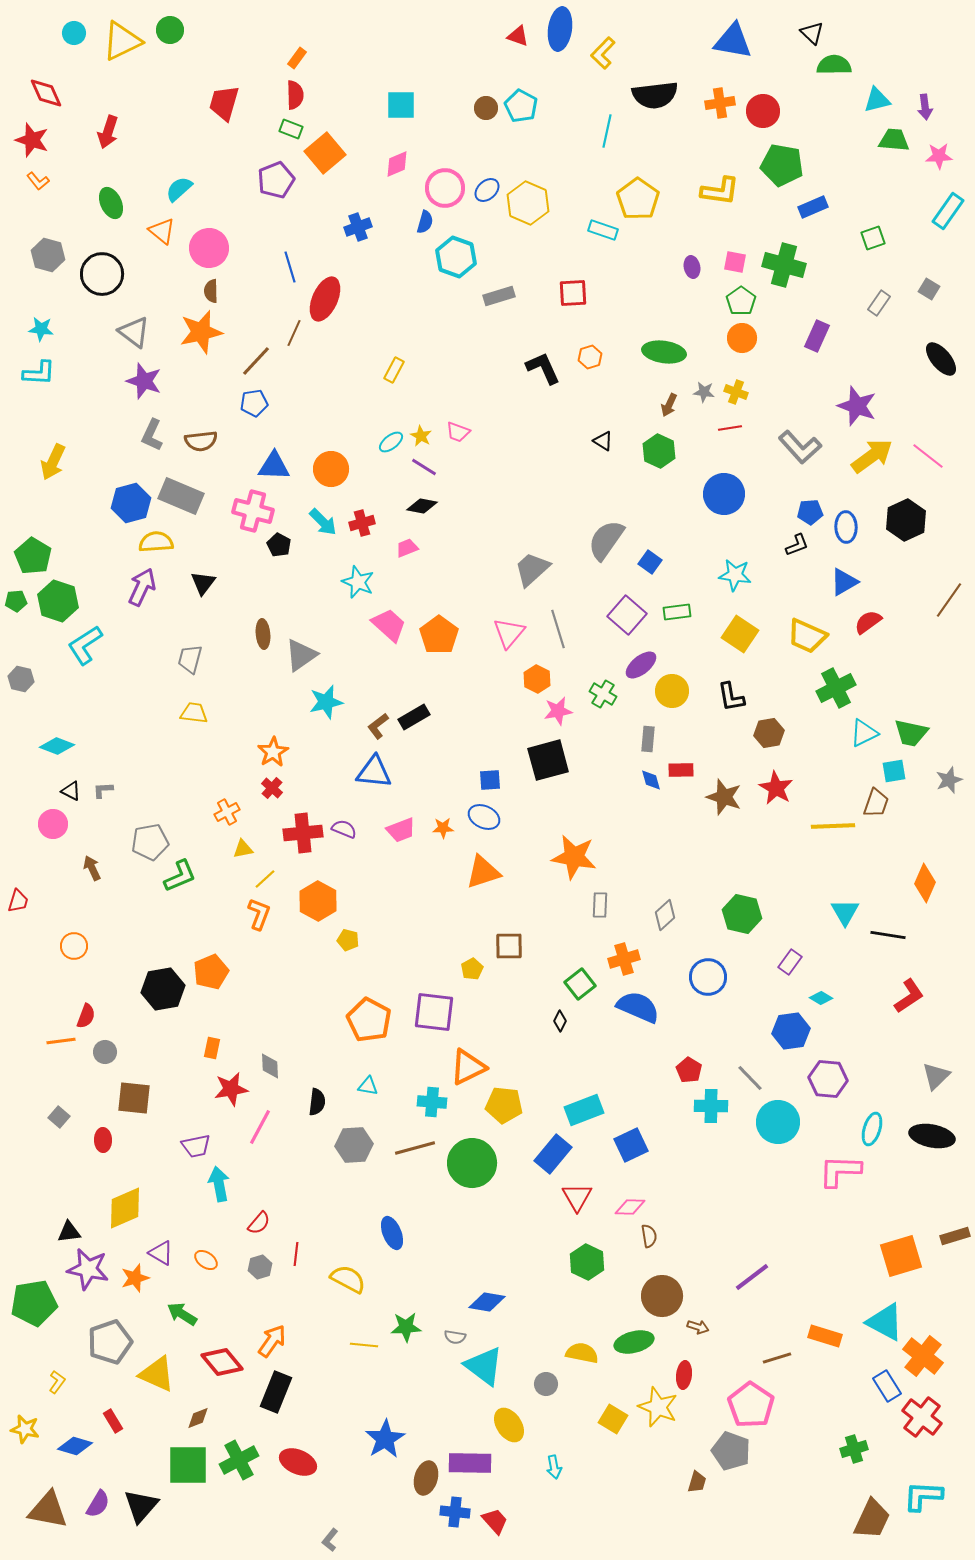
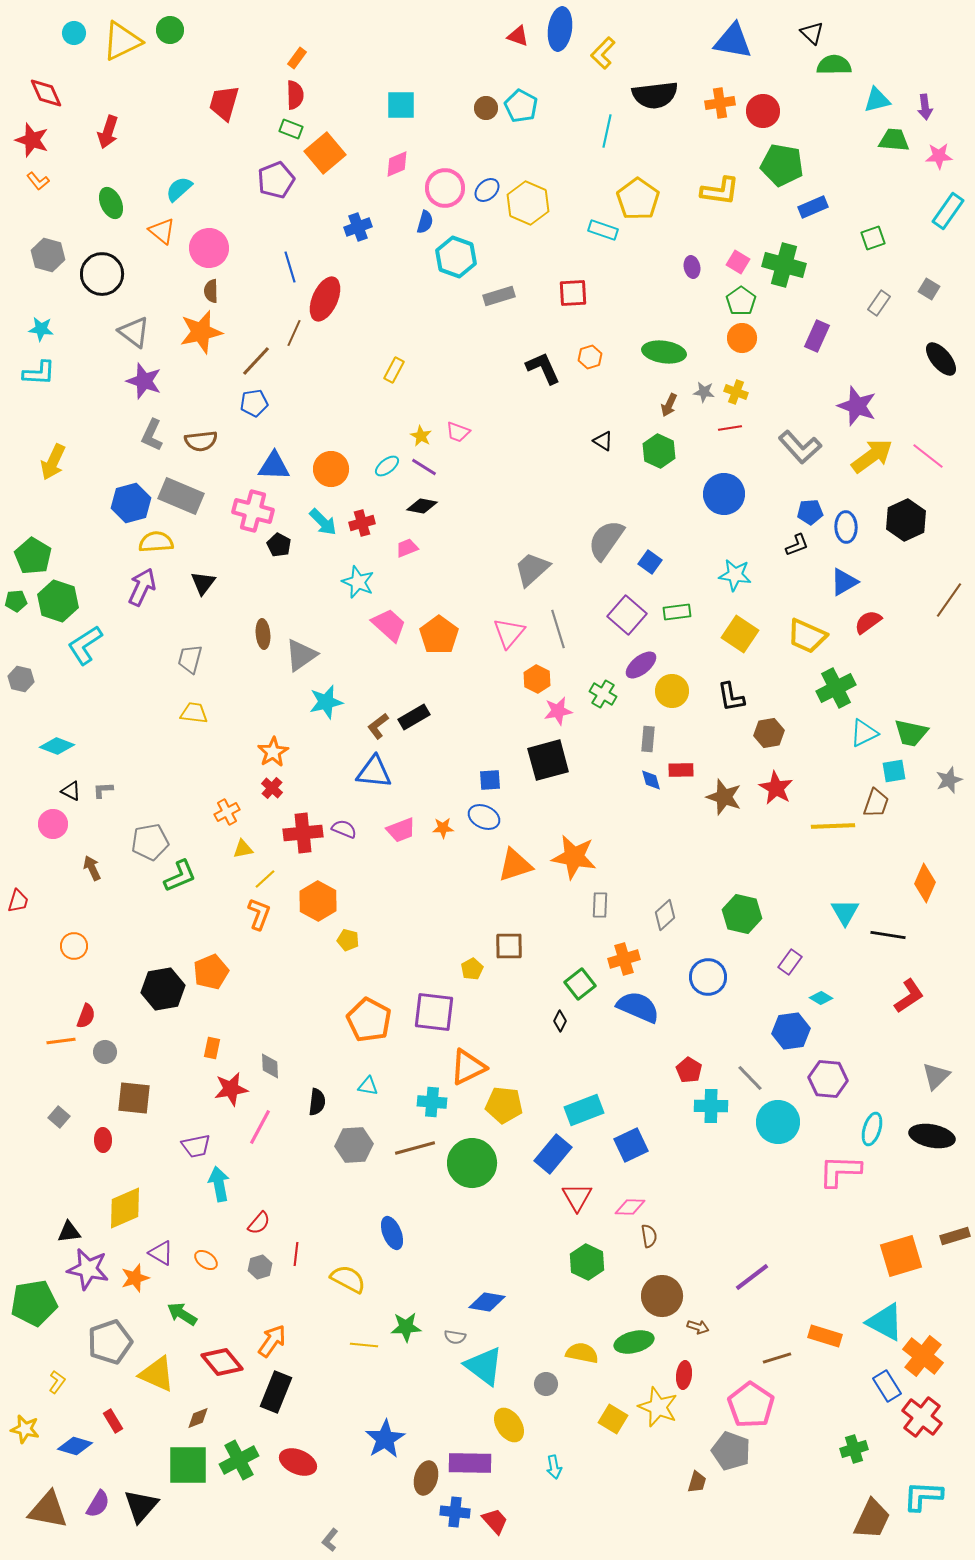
pink square at (735, 262): moved 3 px right; rotated 20 degrees clockwise
cyan ellipse at (391, 442): moved 4 px left, 24 px down
orange triangle at (483, 872): moved 32 px right, 7 px up
